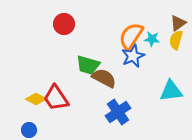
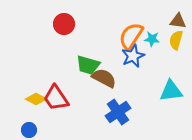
brown triangle: moved 2 px up; rotated 42 degrees clockwise
